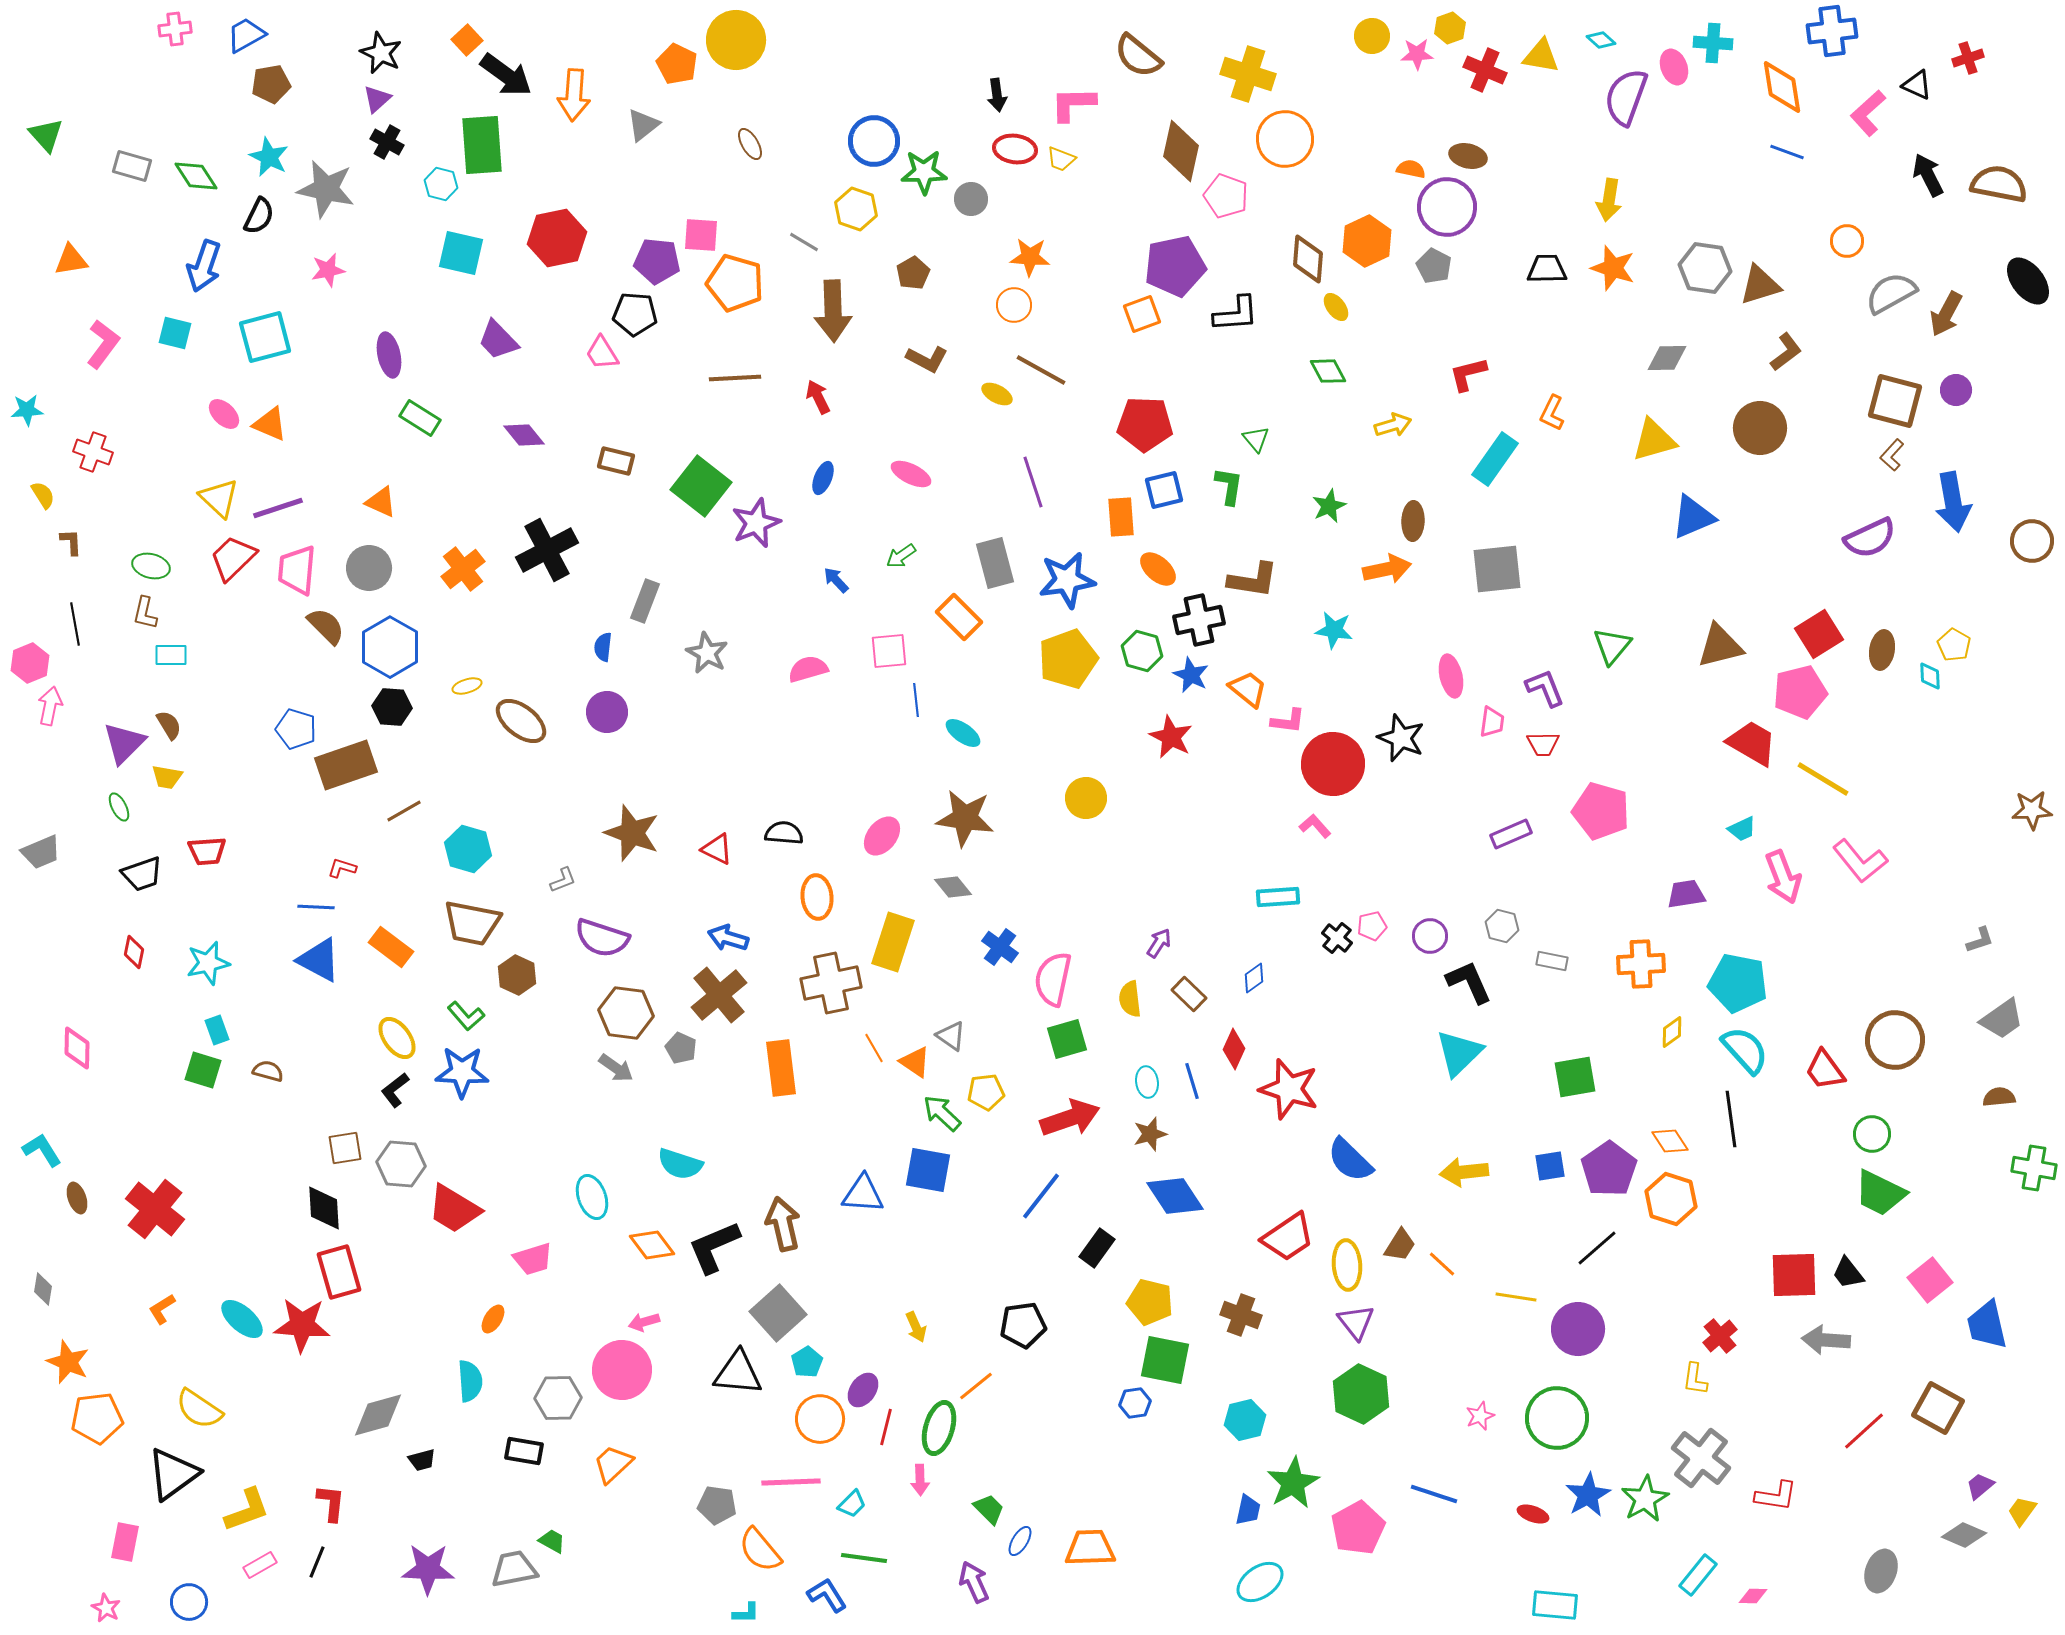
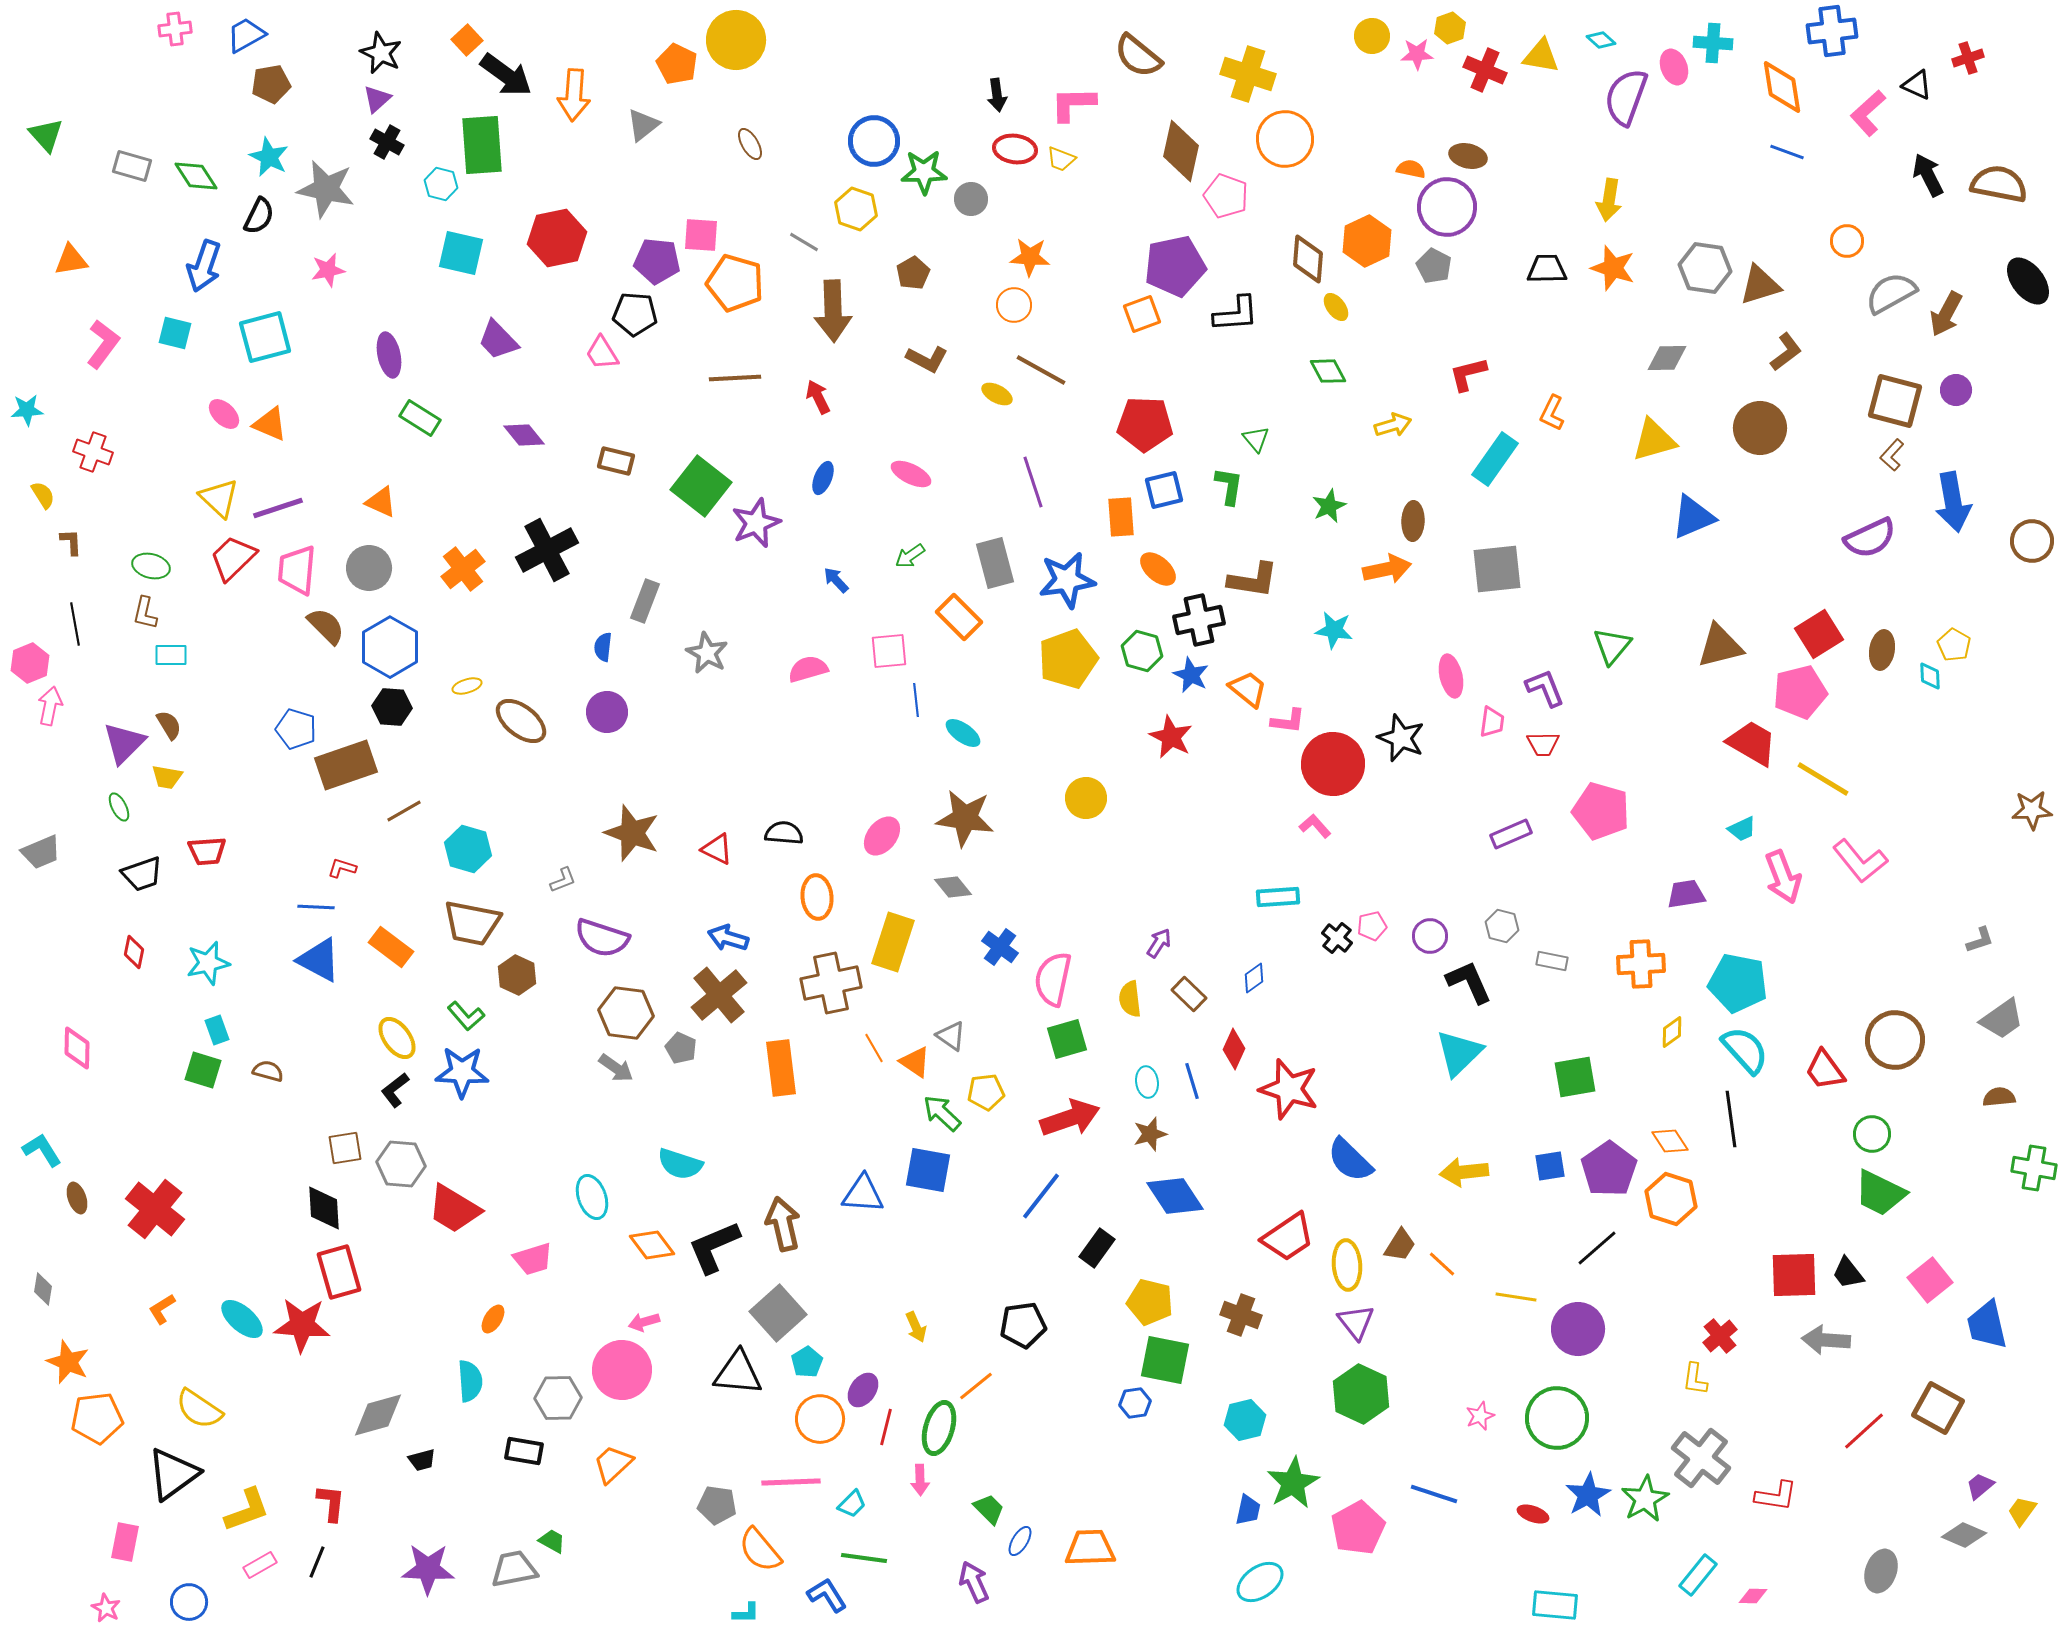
green arrow at (901, 556): moved 9 px right
